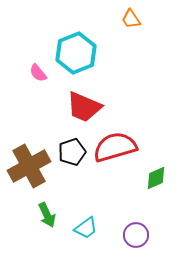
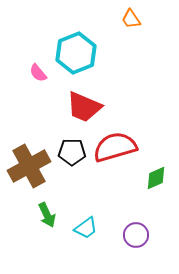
black pentagon: rotated 20 degrees clockwise
